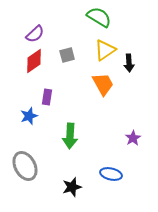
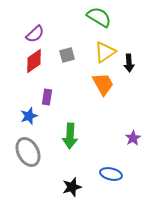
yellow triangle: moved 2 px down
gray ellipse: moved 3 px right, 14 px up
